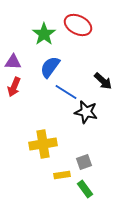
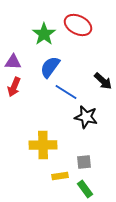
black star: moved 5 px down
yellow cross: moved 1 px down; rotated 8 degrees clockwise
gray square: rotated 14 degrees clockwise
yellow rectangle: moved 2 px left, 1 px down
